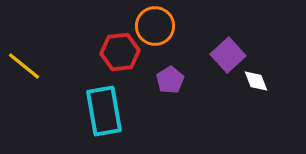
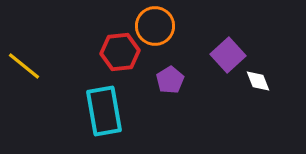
white diamond: moved 2 px right
